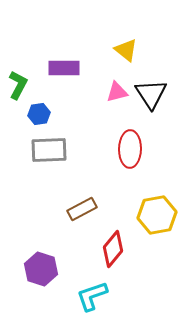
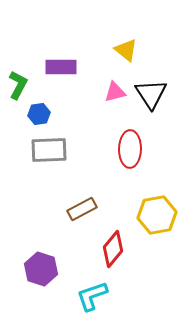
purple rectangle: moved 3 px left, 1 px up
pink triangle: moved 2 px left
